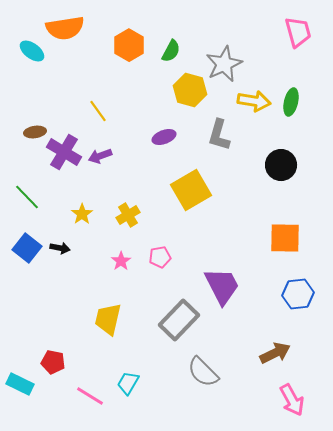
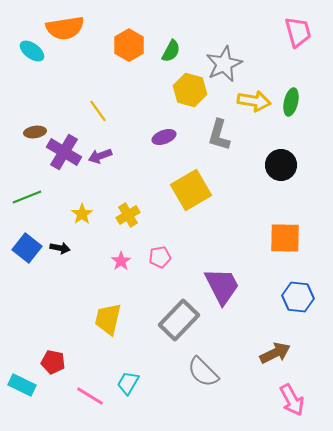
green line: rotated 68 degrees counterclockwise
blue hexagon: moved 3 px down; rotated 12 degrees clockwise
cyan rectangle: moved 2 px right, 1 px down
